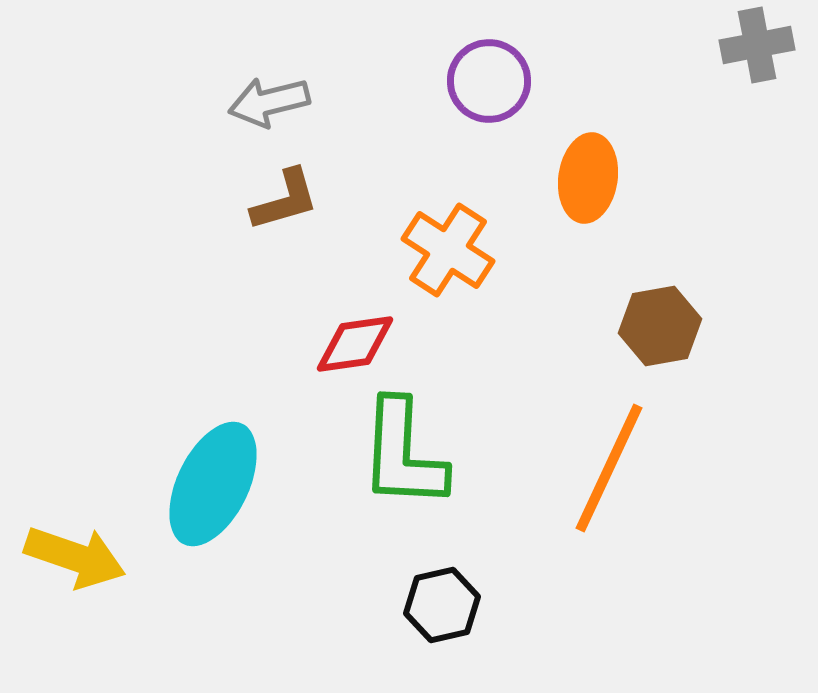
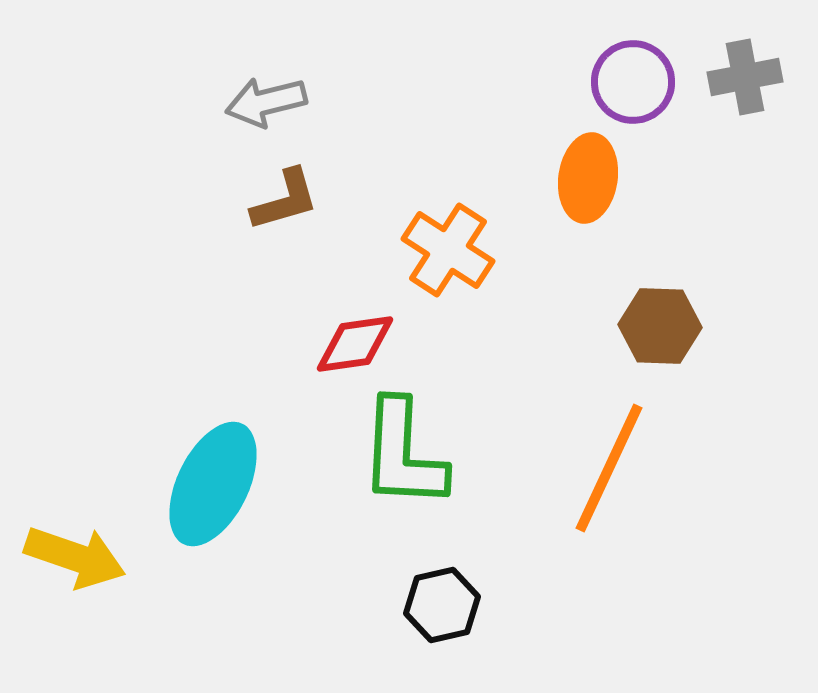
gray cross: moved 12 px left, 32 px down
purple circle: moved 144 px right, 1 px down
gray arrow: moved 3 px left
brown hexagon: rotated 12 degrees clockwise
